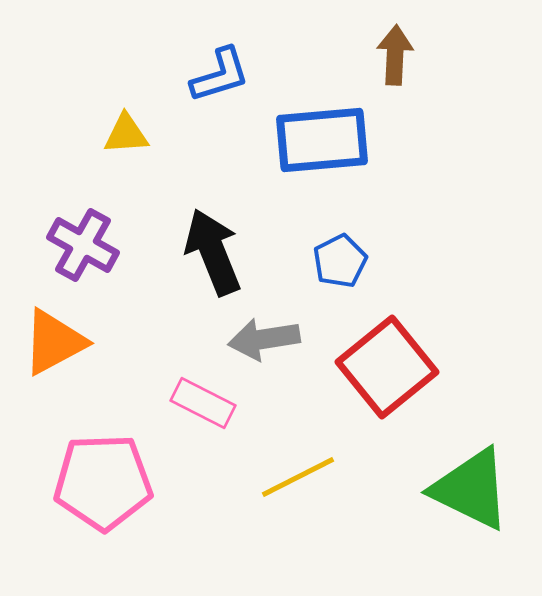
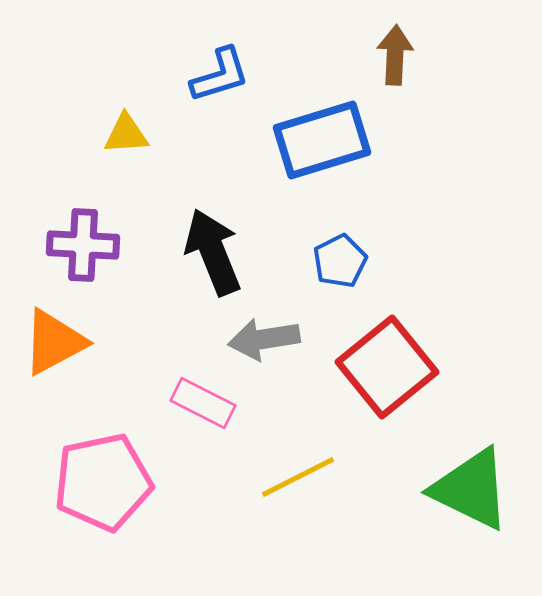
blue rectangle: rotated 12 degrees counterclockwise
purple cross: rotated 26 degrees counterclockwise
pink pentagon: rotated 10 degrees counterclockwise
